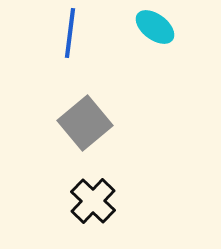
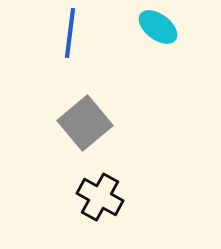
cyan ellipse: moved 3 px right
black cross: moved 7 px right, 4 px up; rotated 15 degrees counterclockwise
